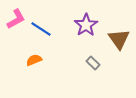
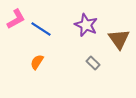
purple star: rotated 15 degrees counterclockwise
orange semicircle: moved 3 px right, 2 px down; rotated 35 degrees counterclockwise
